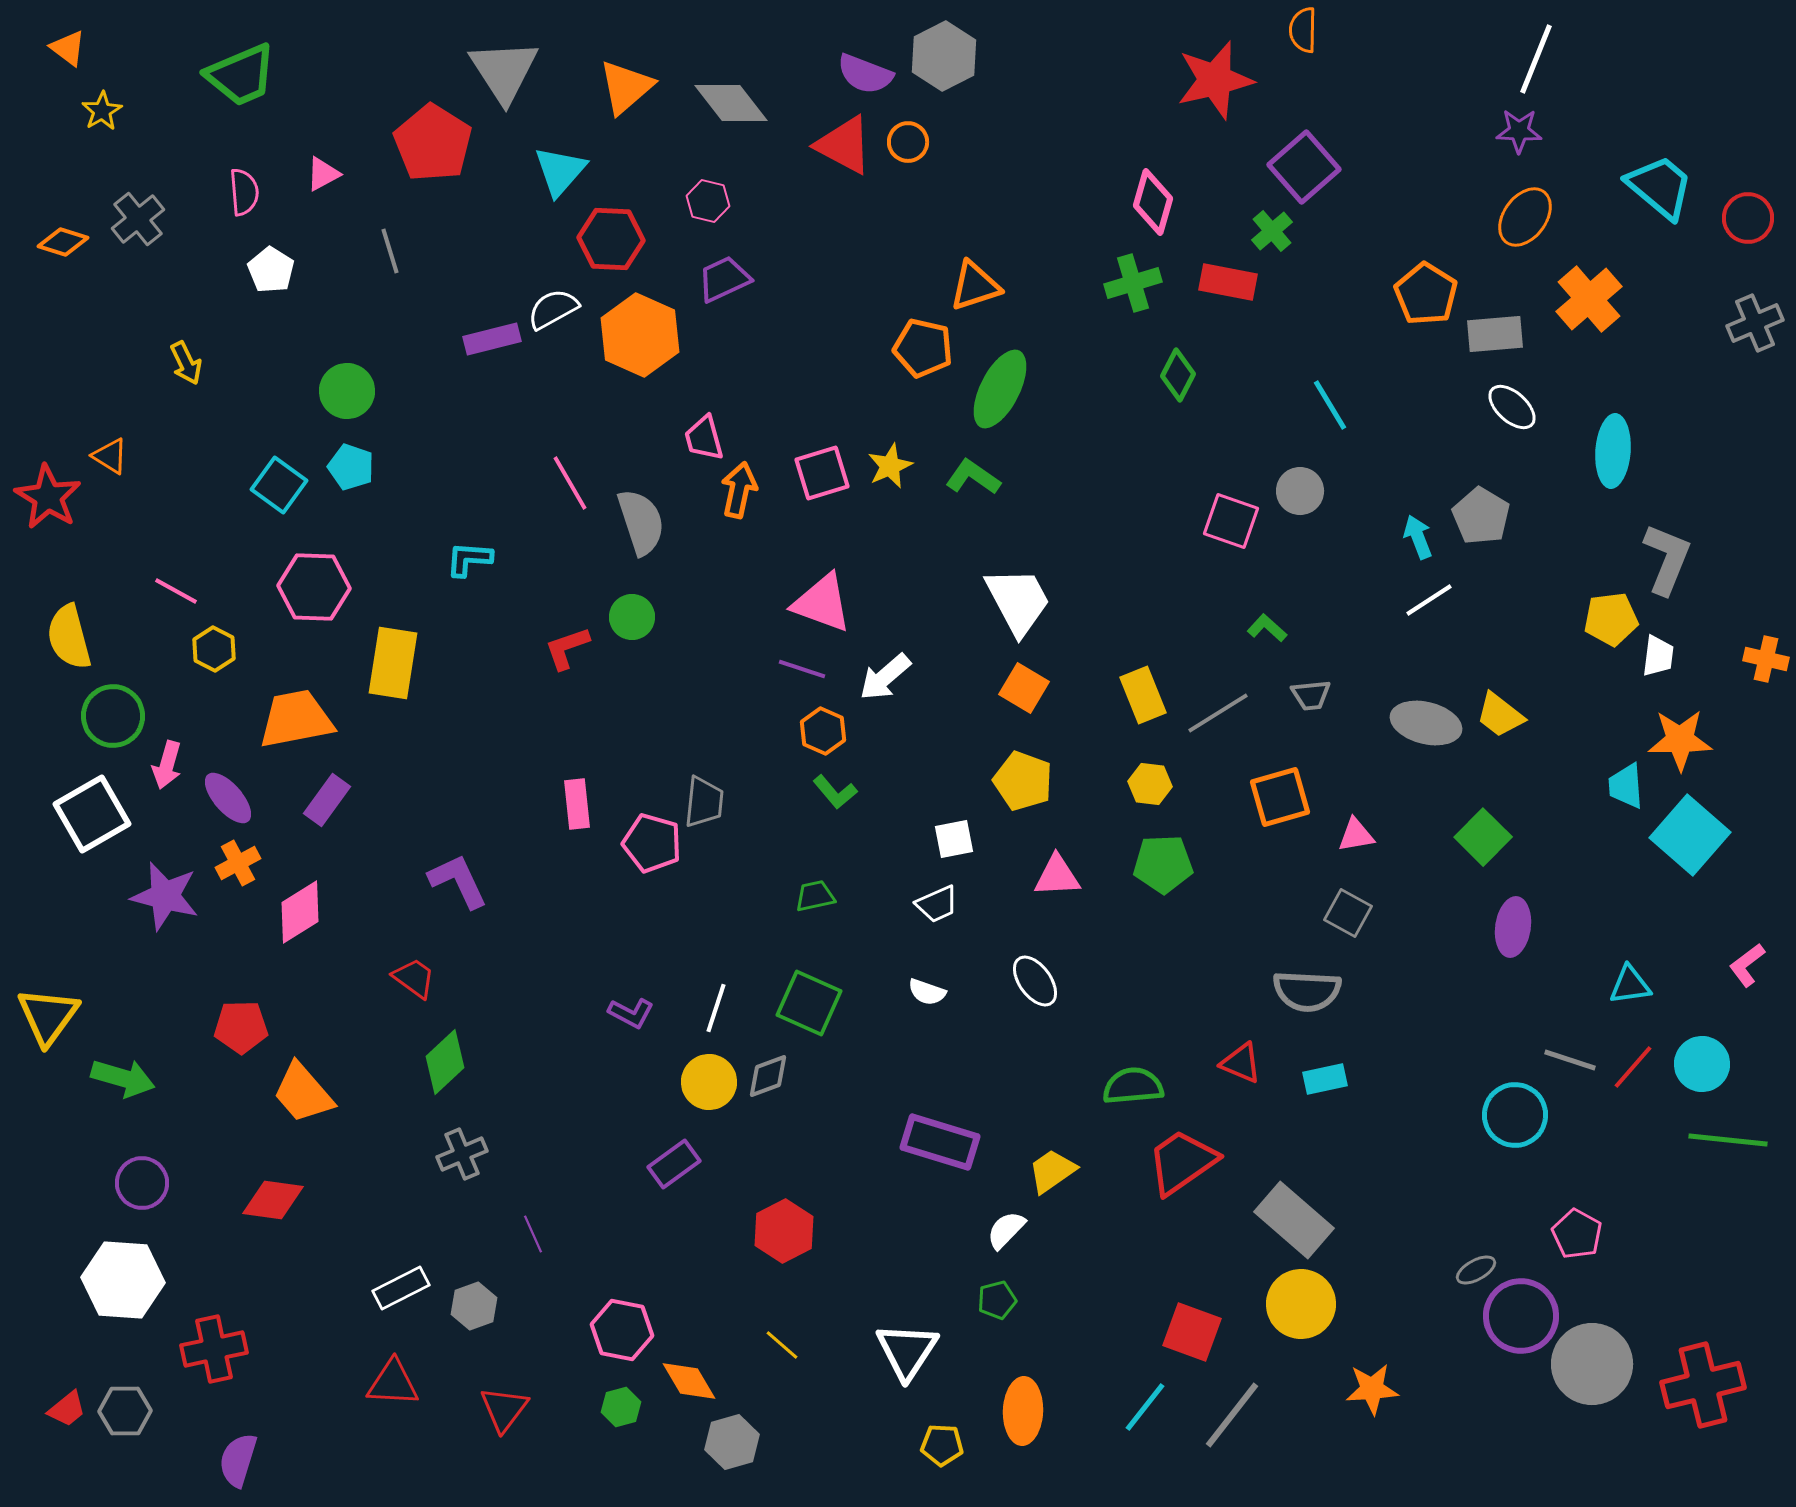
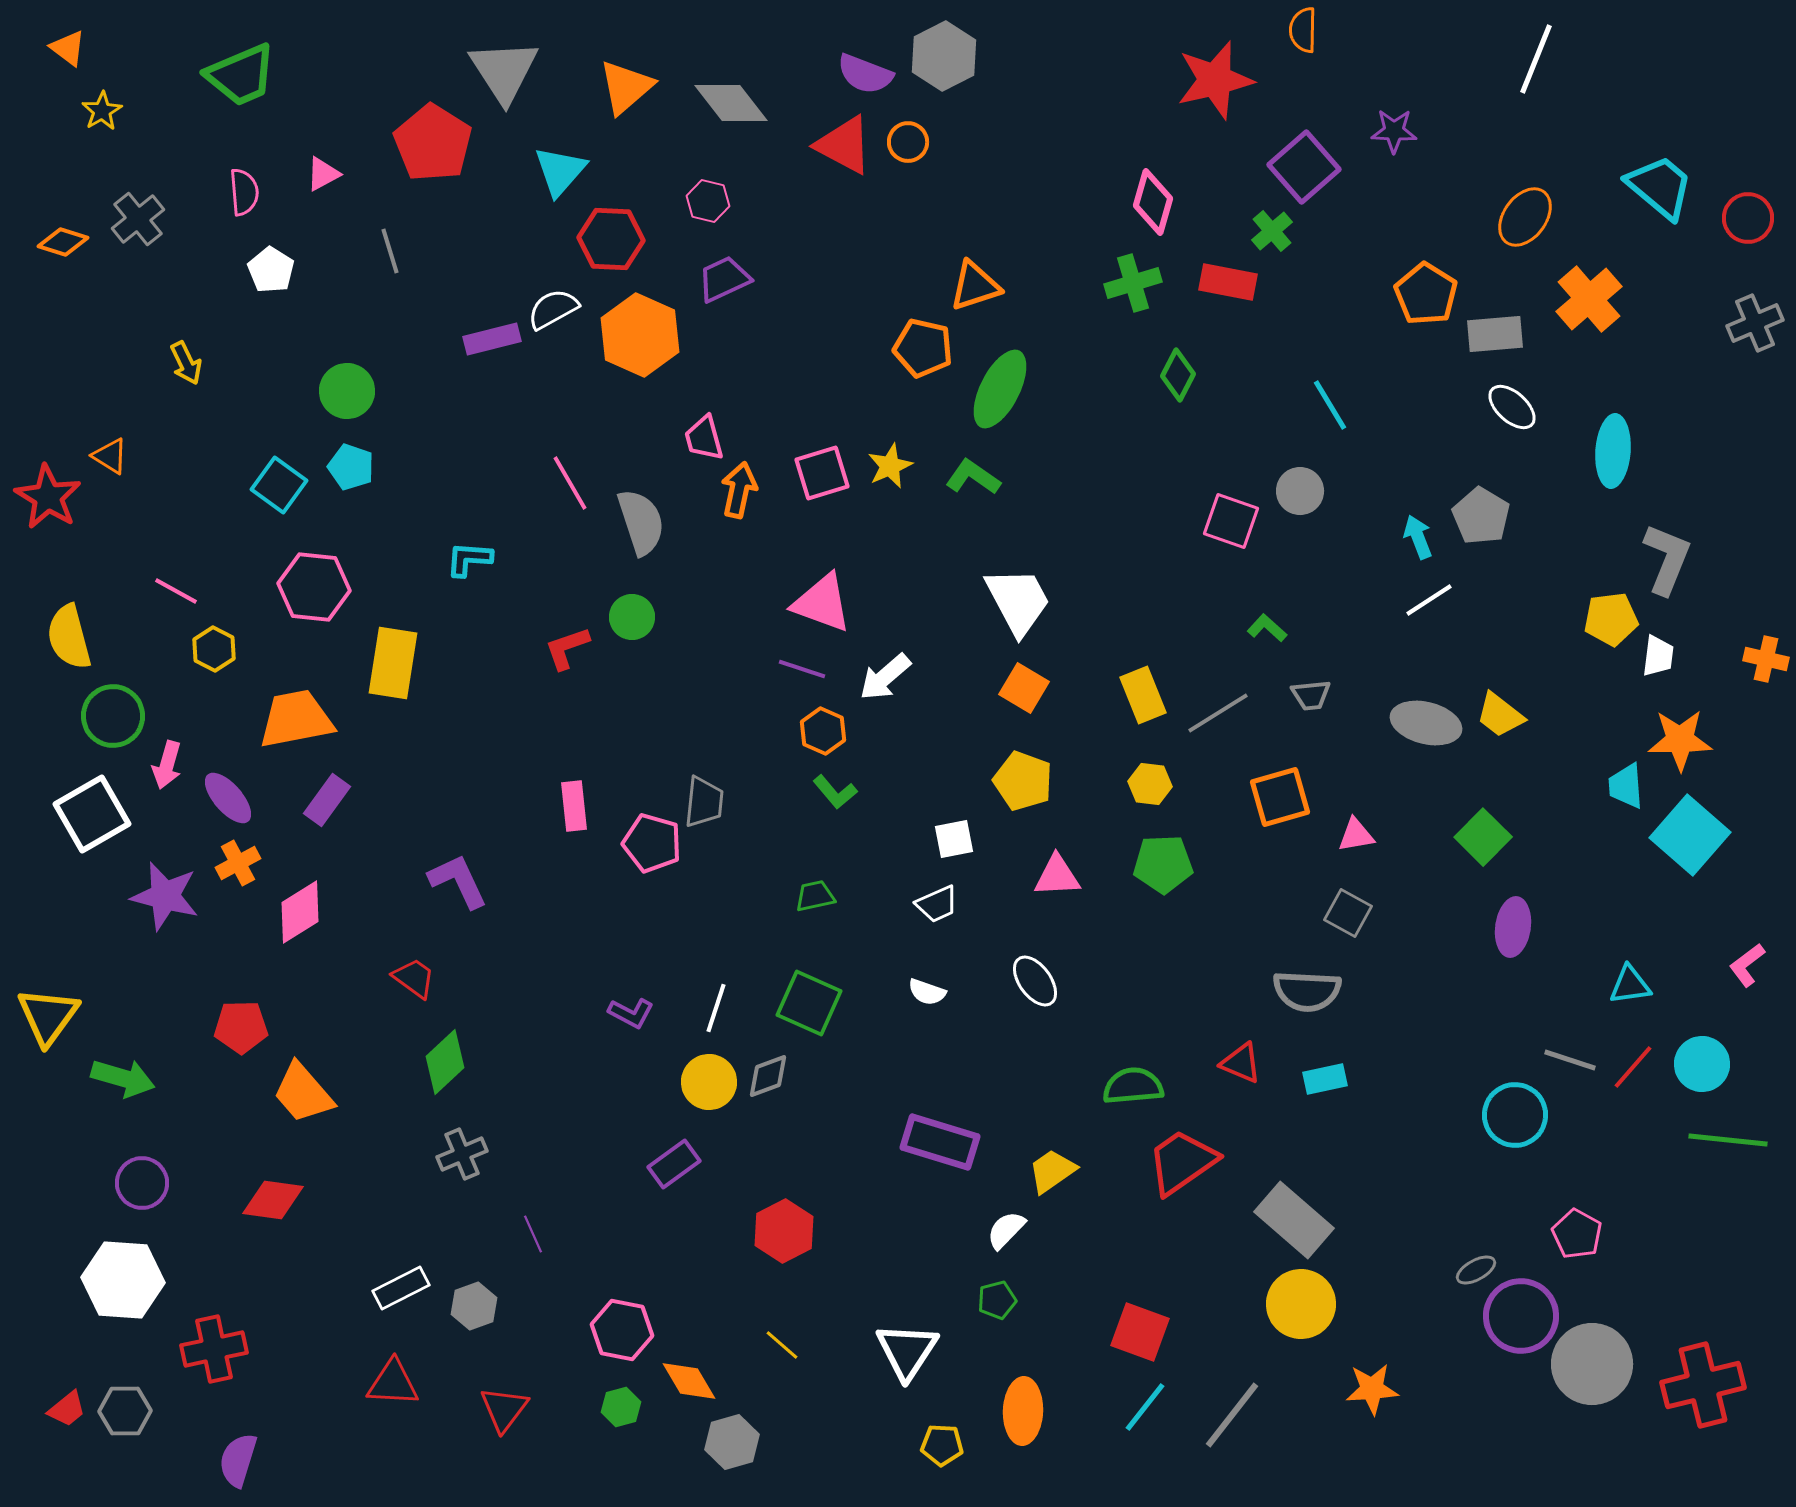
purple star at (1519, 131): moved 125 px left
pink hexagon at (314, 587): rotated 4 degrees clockwise
pink rectangle at (577, 804): moved 3 px left, 2 px down
red square at (1192, 1332): moved 52 px left
